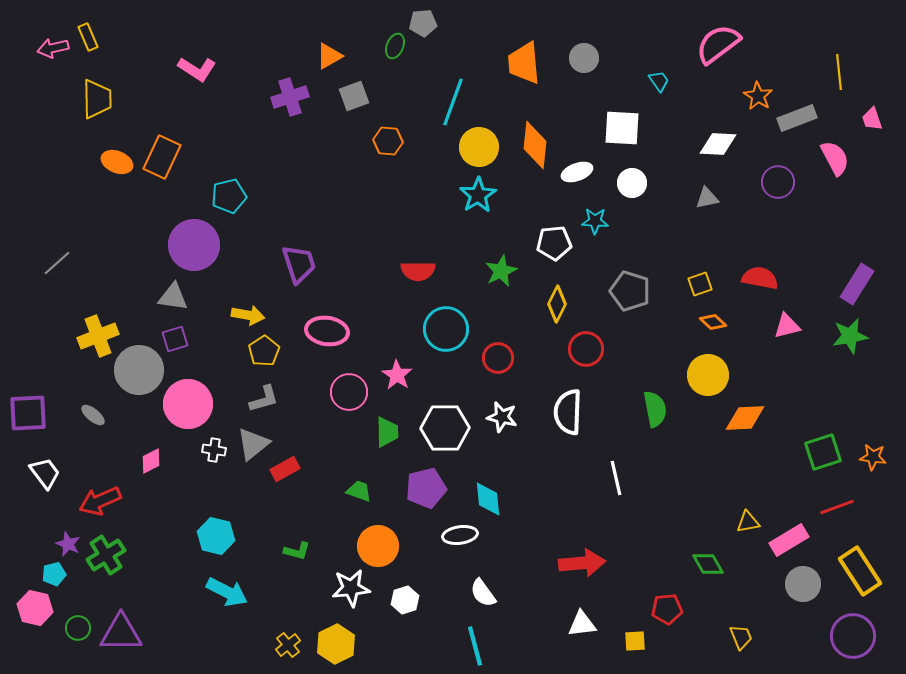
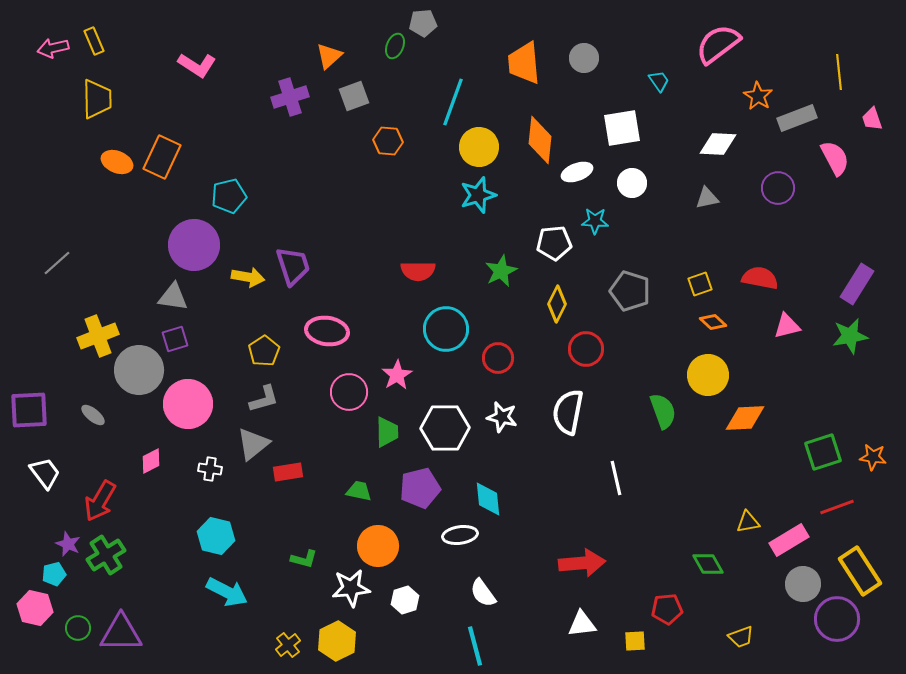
yellow rectangle at (88, 37): moved 6 px right, 4 px down
orange triangle at (329, 56): rotated 12 degrees counterclockwise
pink L-shape at (197, 69): moved 4 px up
white square at (622, 128): rotated 12 degrees counterclockwise
orange diamond at (535, 145): moved 5 px right, 5 px up
purple circle at (778, 182): moved 6 px down
cyan star at (478, 195): rotated 15 degrees clockwise
purple trapezoid at (299, 264): moved 6 px left, 2 px down
yellow arrow at (248, 315): moved 38 px up
pink star at (397, 375): rotated 8 degrees clockwise
green semicircle at (655, 409): moved 8 px right, 2 px down; rotated 9 degrees counterclockwise
white semicircle at (568, 412): rotated 9 degrees clockwise
purple square at (28, 413): moved 1 px right, 3 px up
white cross at (214, 450): moved 4 px left, 19 px down
red rectangle at (285, 469): moved 3 px right, 3 px down; rotated 20 degrees clockwise
purple pentagon at (426, 488): moved 6 px left
green trapezoid at (359, 491): rotated 8 degrees counterclockwise
red arrow at (100, 501): rotated 36 degrees counterclockwise
green L-shape at (297, 551): moved 7 px right, 8 px down
purple circle at (853, 636): moved 16 px left, 17 px up
yellow trapezoid at (741, 637): rotated 92 degrees clockwise
yellow hexagon at (336, 644): moved 1 px right, 3 px up
